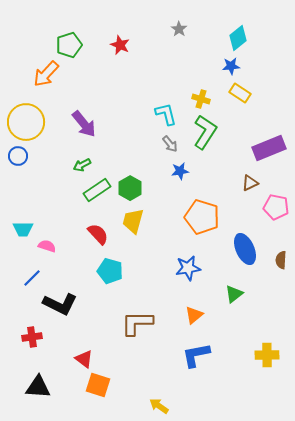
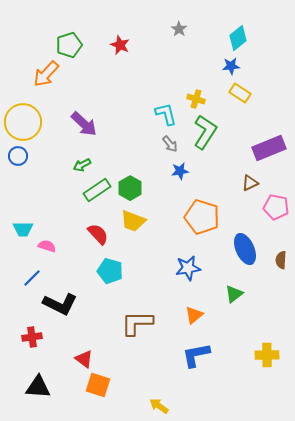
yellow cross at (201, 99): moved 5 px left
yellow circle at (26, 122): moved 3 px left
purple arrow at (84, 124): rotated 8 degrees counterclockwise
yellow trapezoid at (133, 221): rotated 84 degrees counterclockwise
